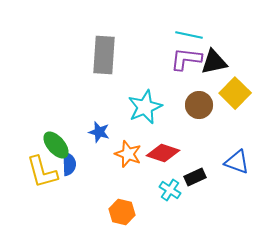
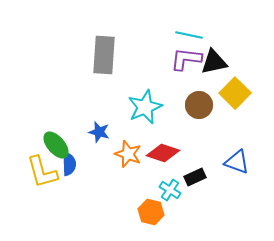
orange hexagon: moved 29 px right
